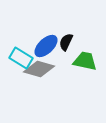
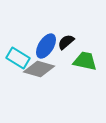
black semicircle: rotated 24 degrees clockwise
blue ellipse: rotated 15 degrees counterclockwise
cyan rectangle: moved 3 px left
